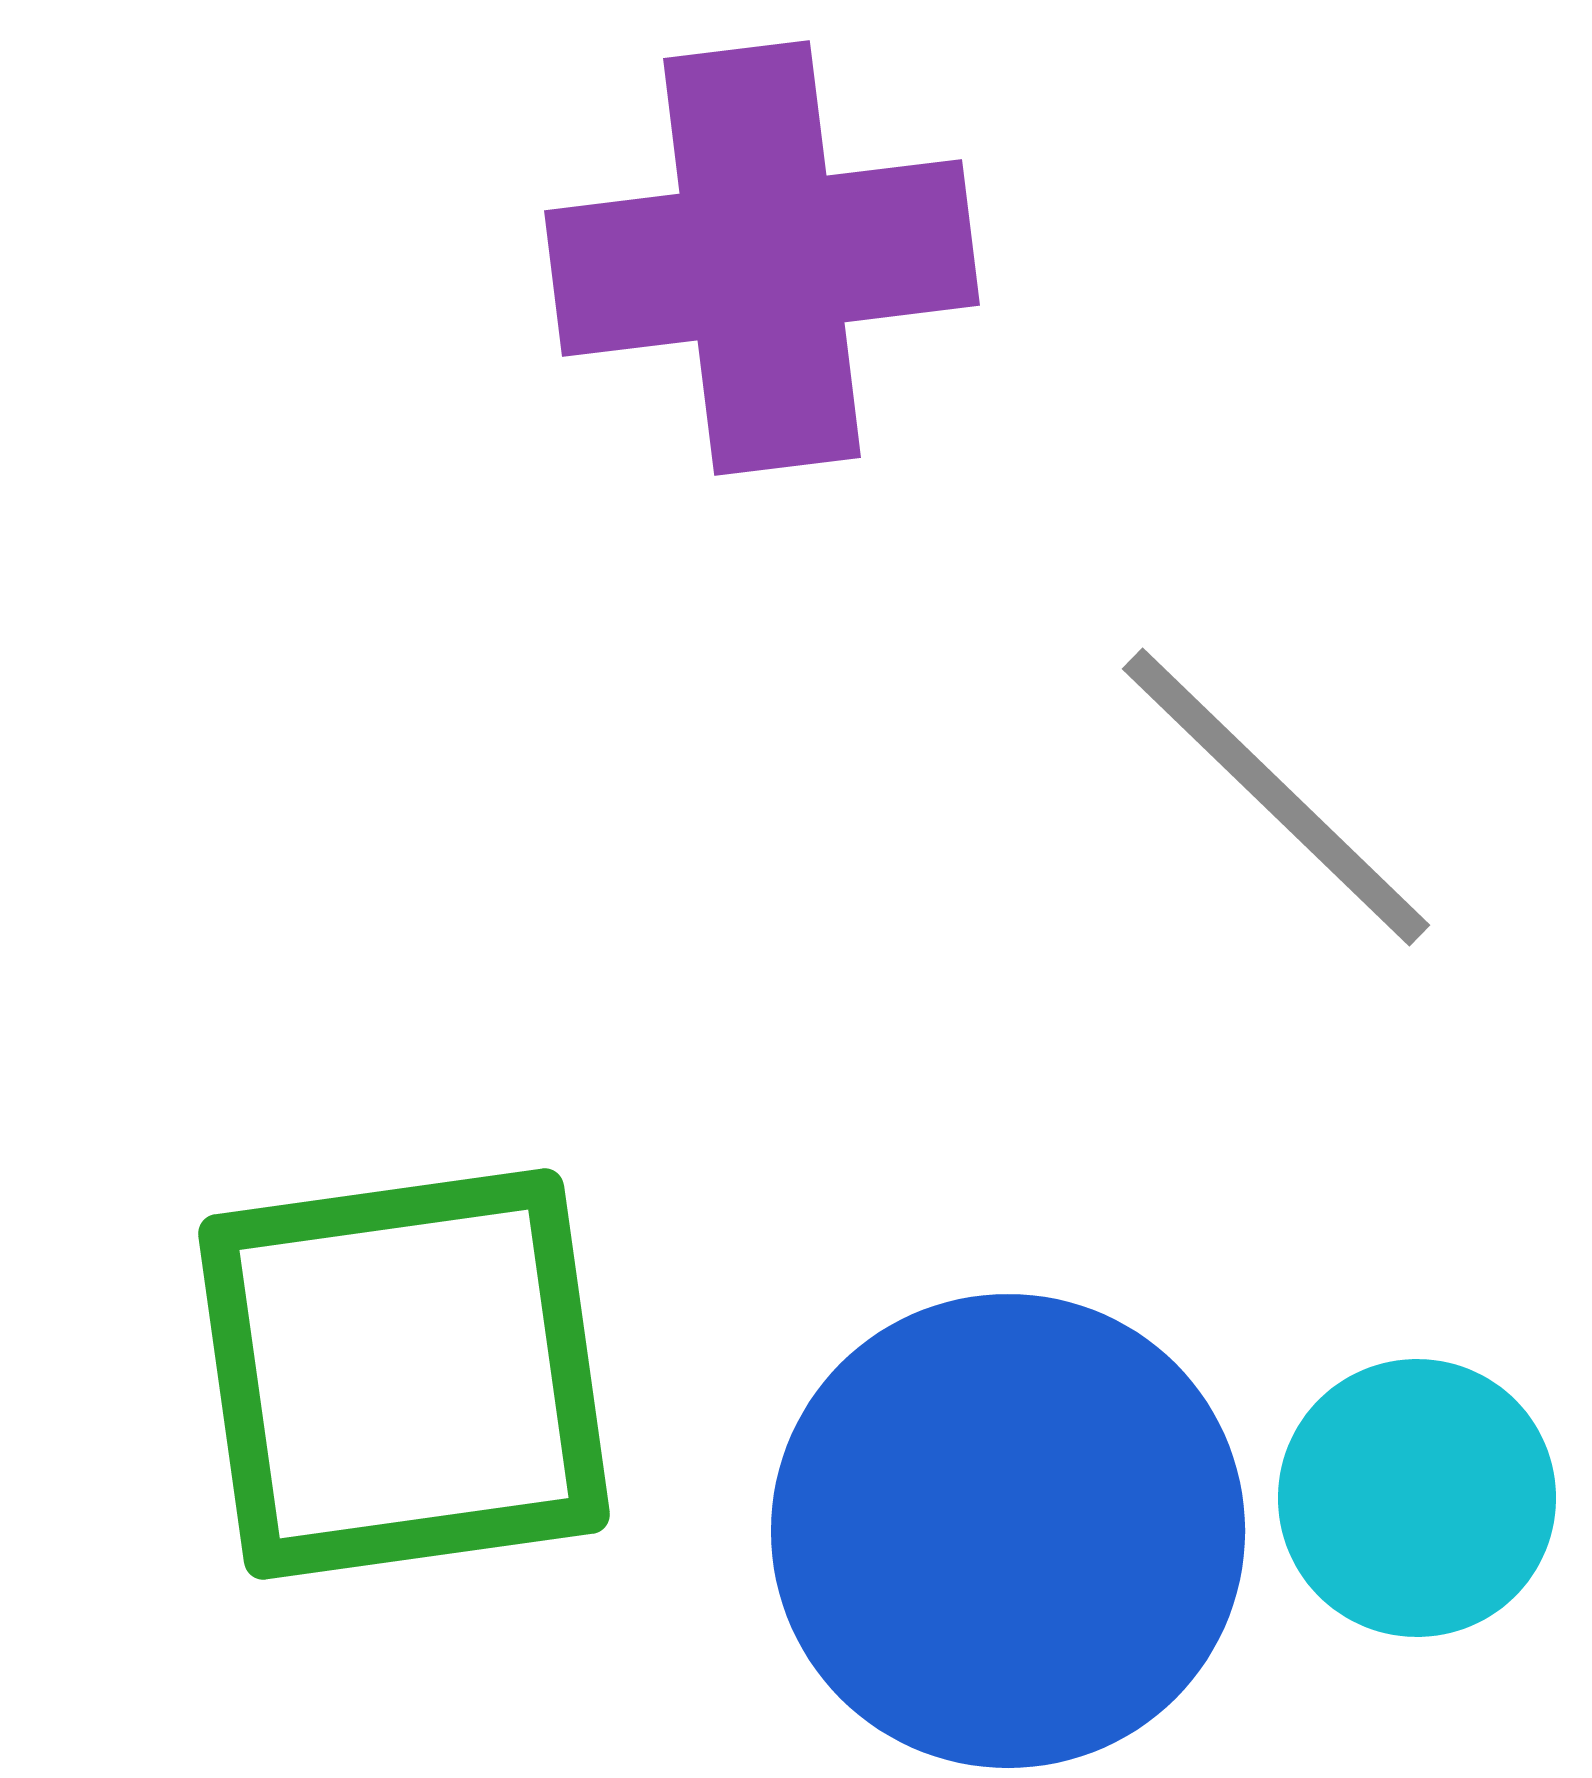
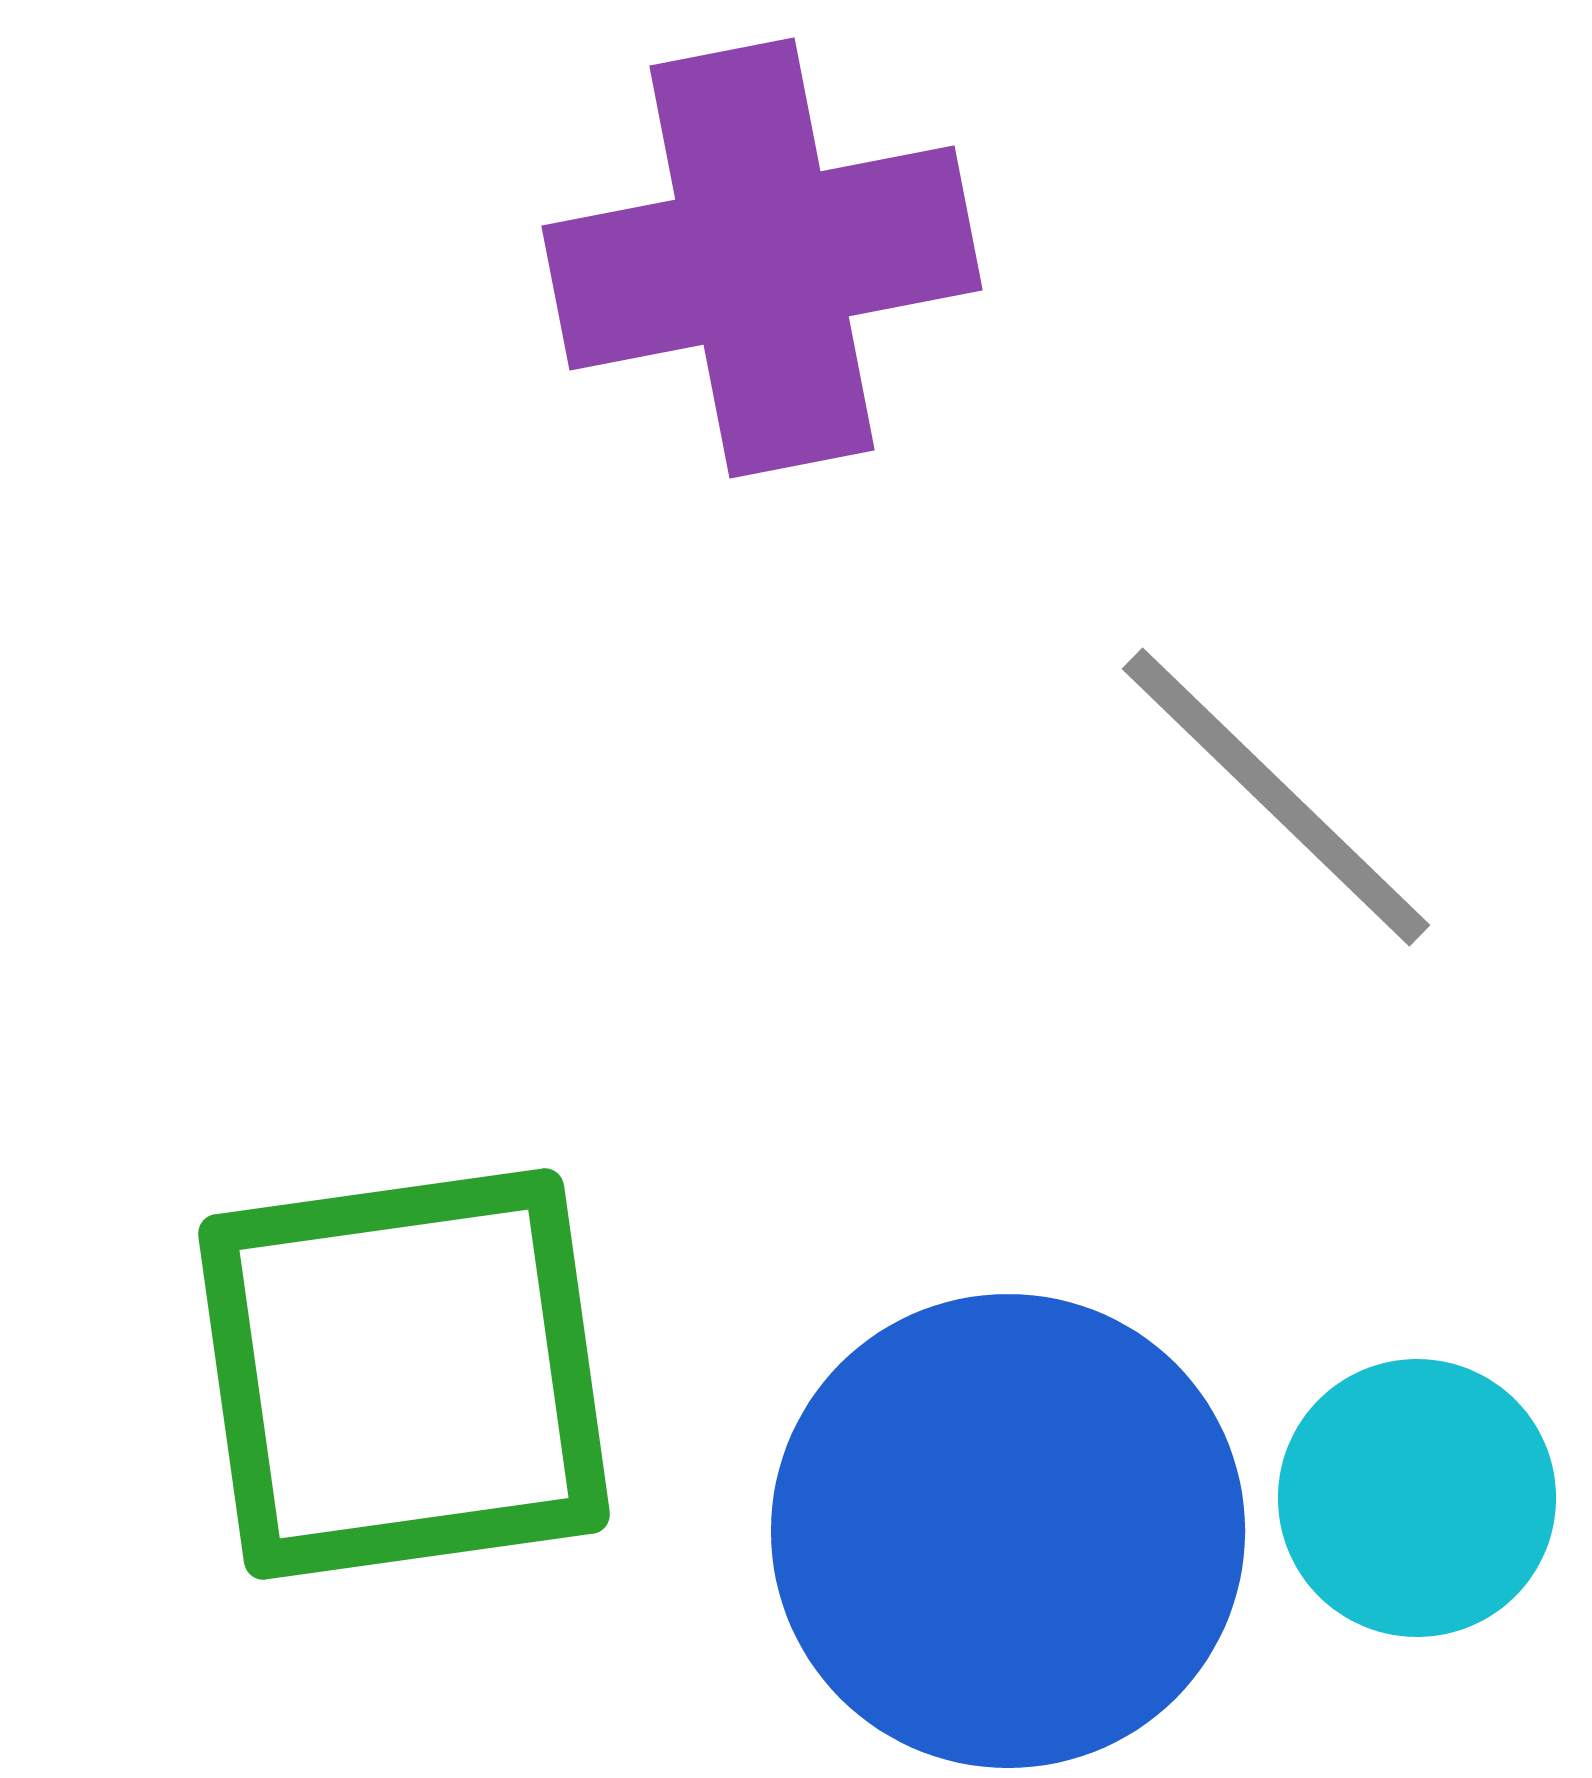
purple cross: rotated 4 degrees counterclockwise
